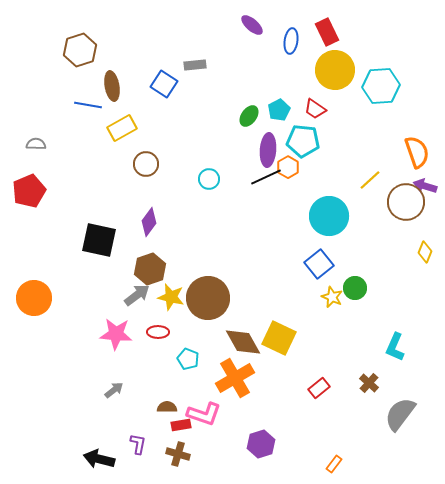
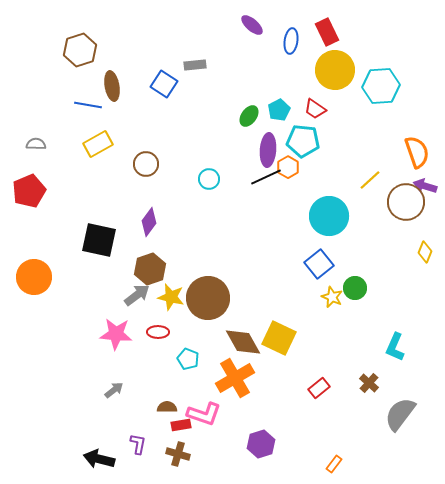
yellow rectangle at (122, 128): moved 24 px left, 16 px down
orange circle at (34, 298): moved 21 px up
